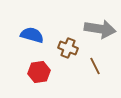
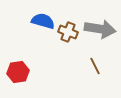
blue semicircle: moved 11 px right, 14 px up
brown cross: moved 16 px up
red hexagon: moved 21 px left
